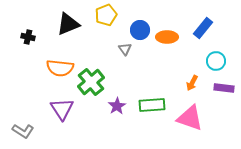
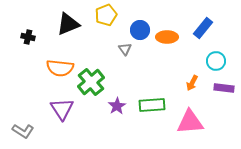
pink triangle: moved 4 px down; rotated 24 degrees counterclockwise
